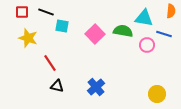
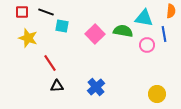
blue line: rotated 63 degrees clockwise
black triangle: rotated 16 degrees counterclockwise
